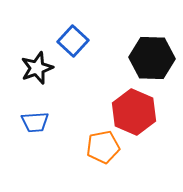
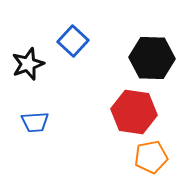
black star: moved 9 px left, 4 px up
red hexagon: rotated 15 degrees counterclockwise
orange pentagon: moved 48 px right, 10 px down
